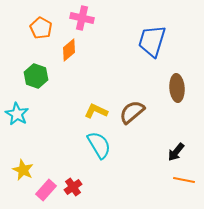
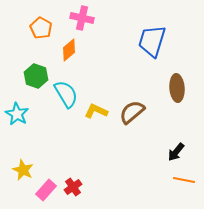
cyan semicircle: moved 33 px left, 51 px up
